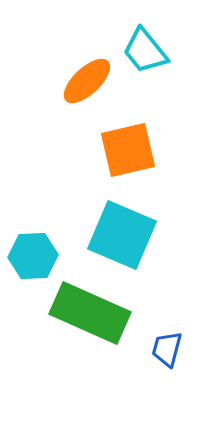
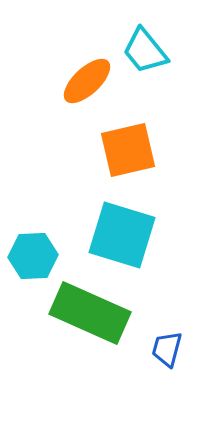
cyan square: rotated 6 degrees counterclockwise
